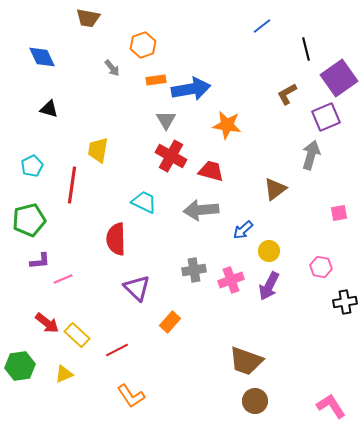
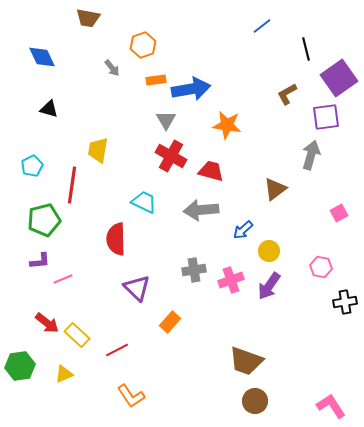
purple square at (326, 117): rotated 16 degrees clockwise
pink square at (339, 213): rotated 18 degrees counterclockwise
green pentagon at (29, 220): moved 15 px right
purple arrow at (269, 286): rotated 8 degrees clockwise
